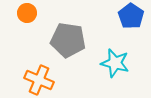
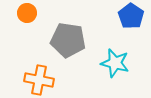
orange cross: rotated 12 degrees counterclockwise
